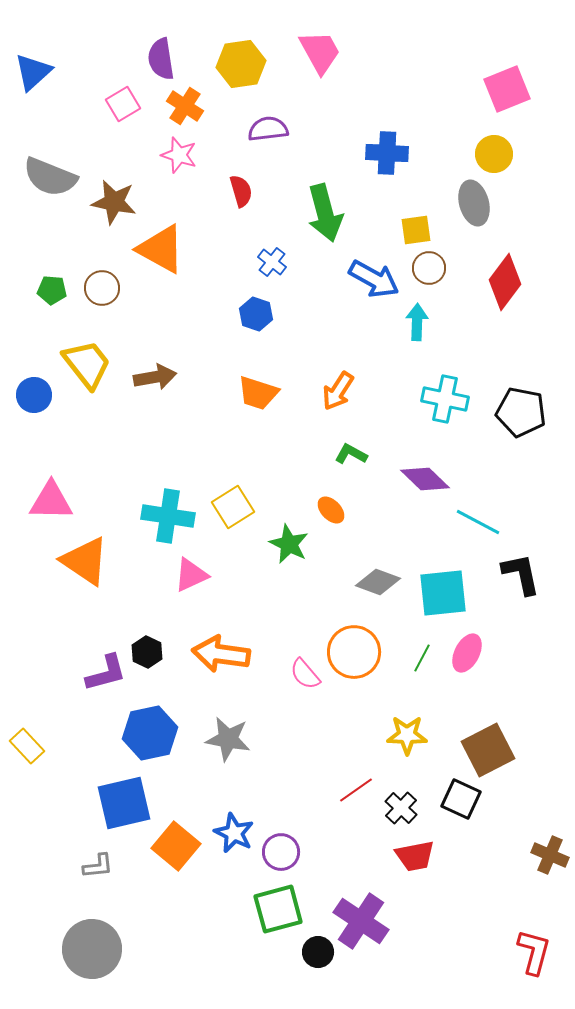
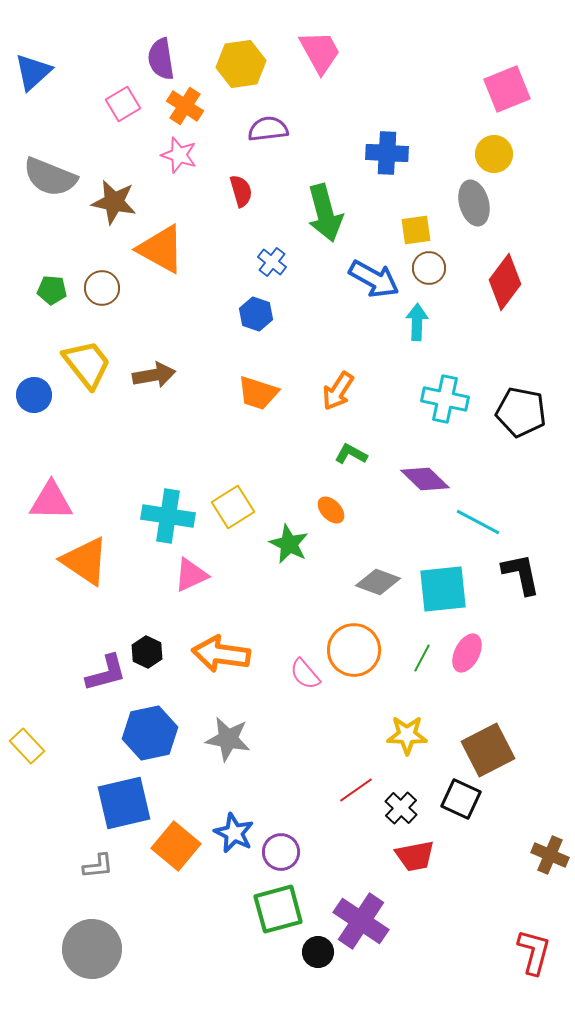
brown arrow at (155, 377): moved 1 px left, 2 px up
cyan square at (443, 593): moved 4 px up
orange circle at (354, 652): moved 2 px up
